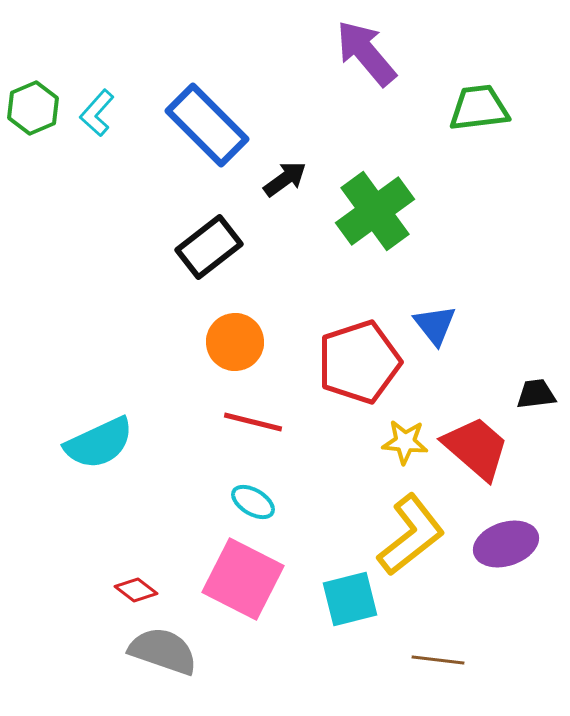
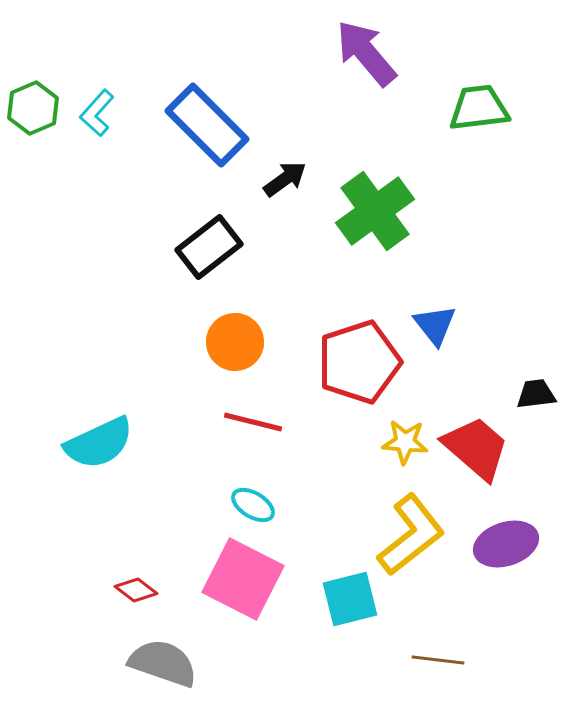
cyan ellipse: moved 3 px down
gray semicircle: moved 12 px down
